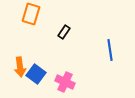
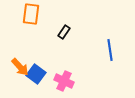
orange rectangle: rotated 10 degrees counterclockwise
orange arrow: rotated 36 degrees counterclockwise
pink cross: moved 1 px left, 1 px up
